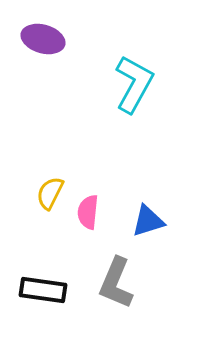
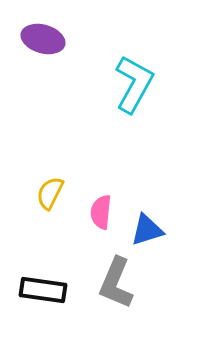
pink semicircle: moved 13 px right
blue triangle: moved 1 px left, 9 px down
